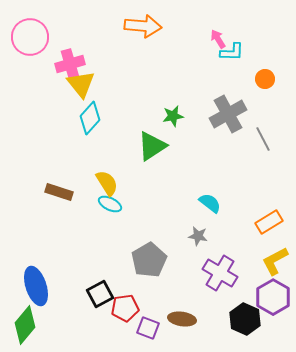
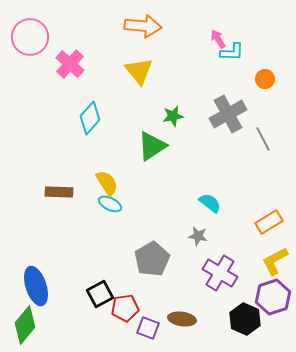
pink cross: rotated 32 degrees counterclockwise
yellow triangle: moved 58 px right, 13 px up
brown rectangle: rotated 16 degrees counterclockwise
gray pentagon: moved 3 px right, 1 px up
purple hexagon: rotated 12 degrees clockwise
